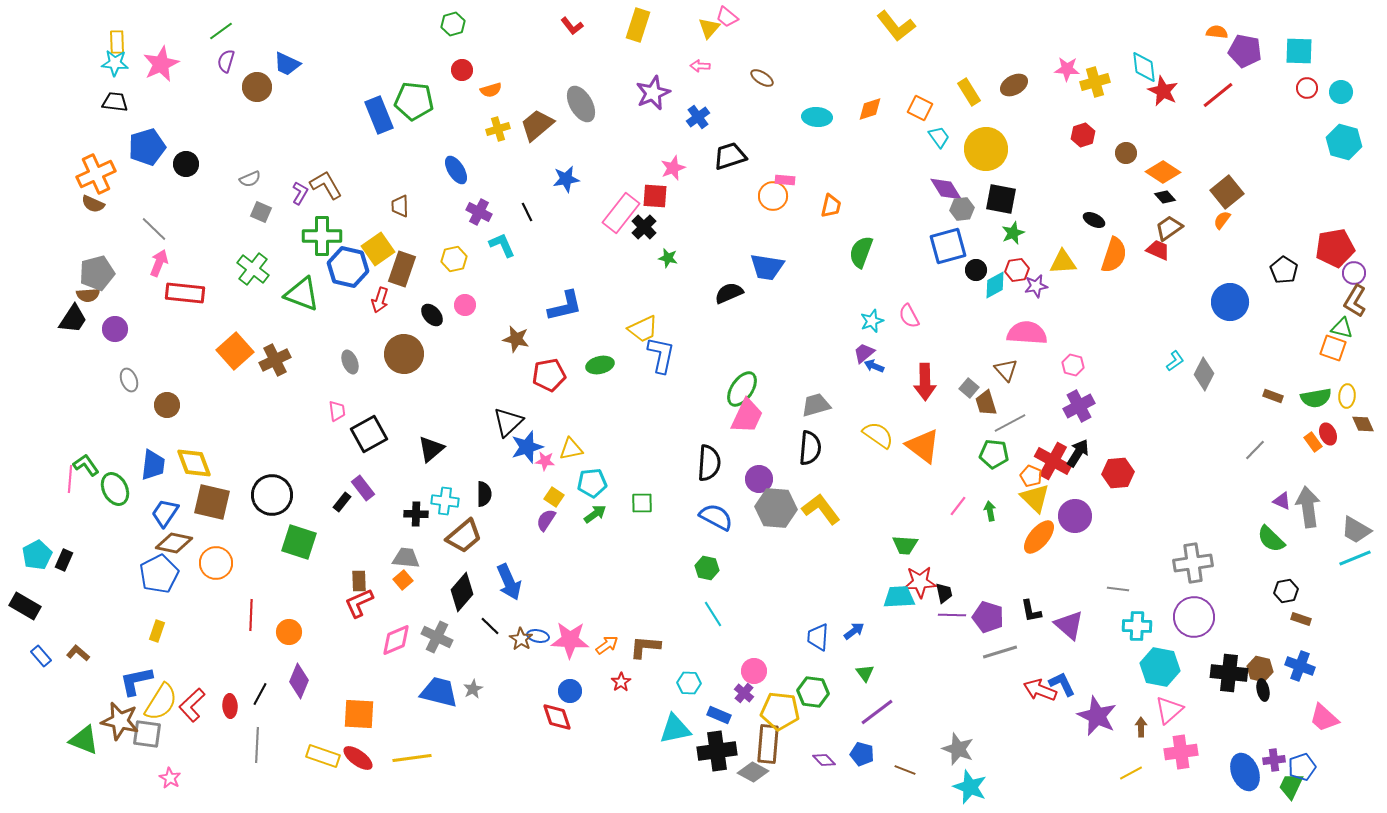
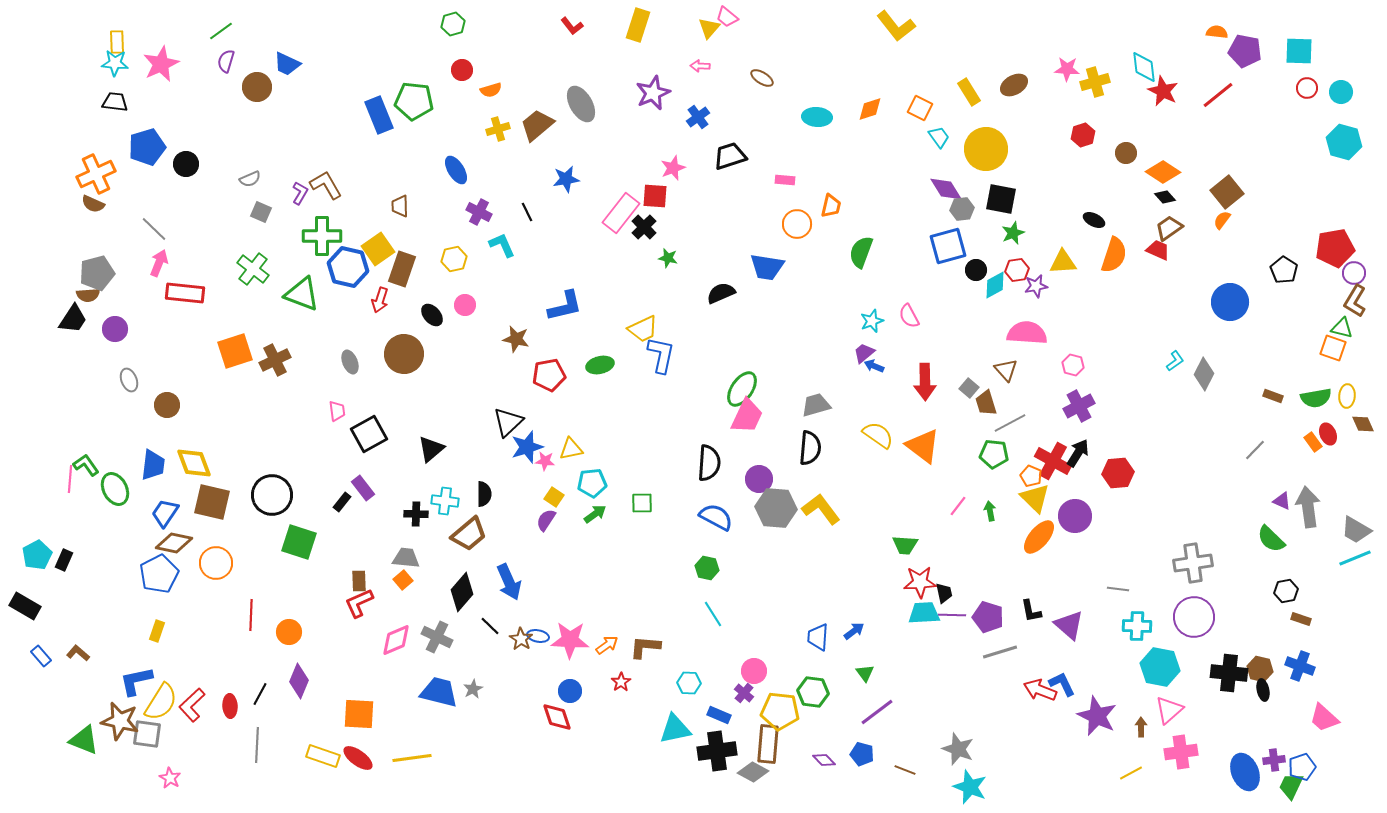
orange circle at (773, 196): moved 24 px right, 28 px down
black semicircle at (729, 293): moved 8 px left
orange square at (235, 351): rotated 24 degrees clockwise
brown trapezoid at (464, 536): moved 5 px right, 2 px up
cyan trapezoid at (899, 597): moved 25 px right, 16 px down
